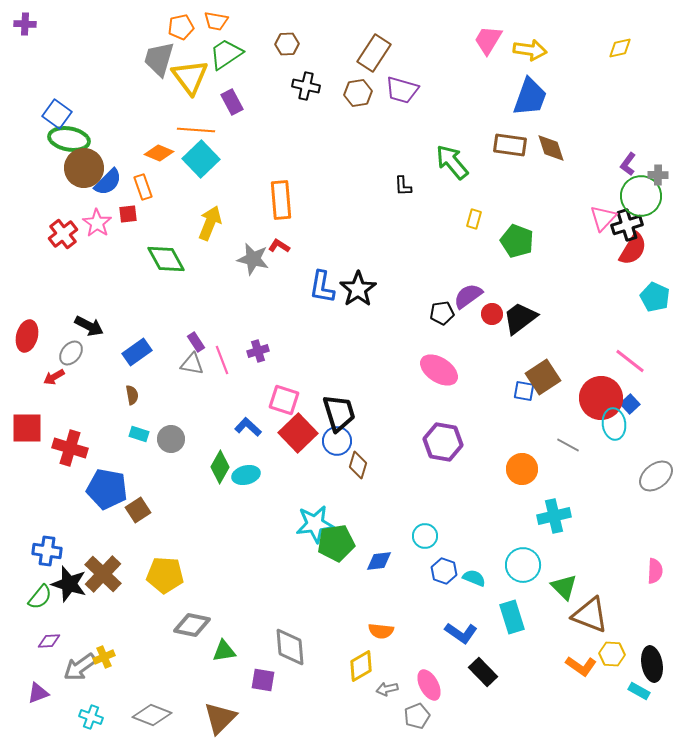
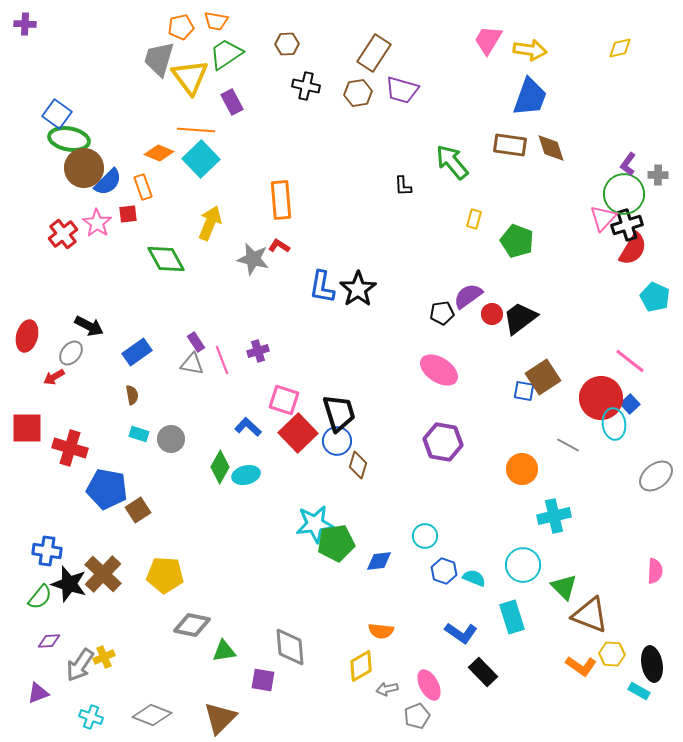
green circle at (641, 196): moved 17 px left, 2 px up
gray arrow at (80, 667): moved 2 px up; rotated 20 degrees counterclockwise
